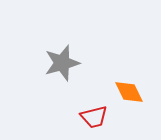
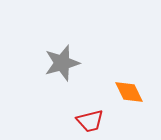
red trapezoid: moved 4 px left, 4 px down
